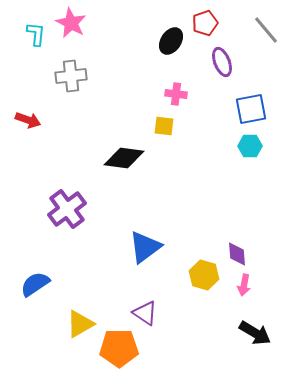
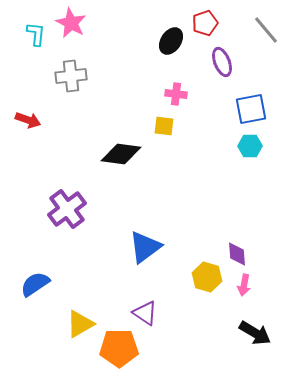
black diamond: moved 3 px left, 4 px up
yellow hexagon: moved 3 px right, 2 px down
